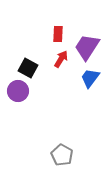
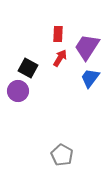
red arrow: moved 1 px left, 1 px up
